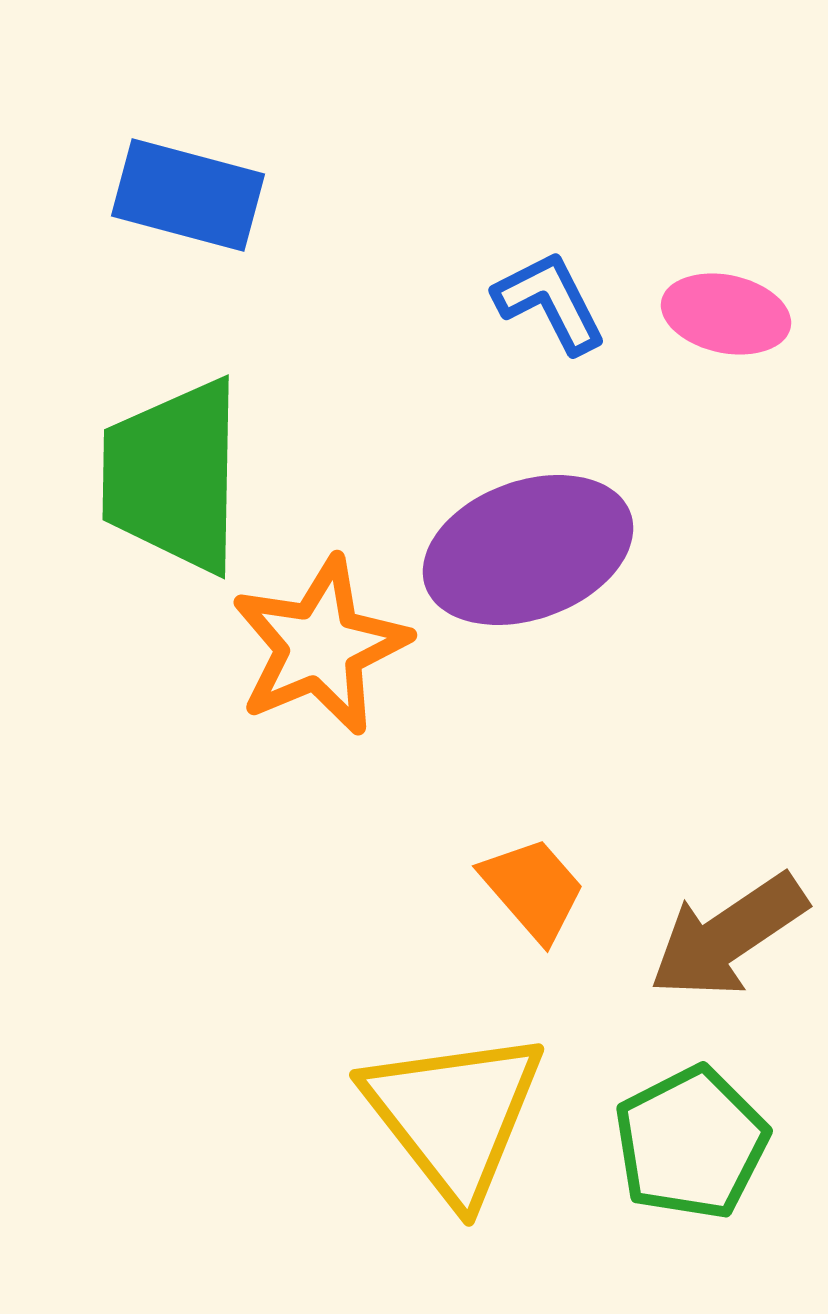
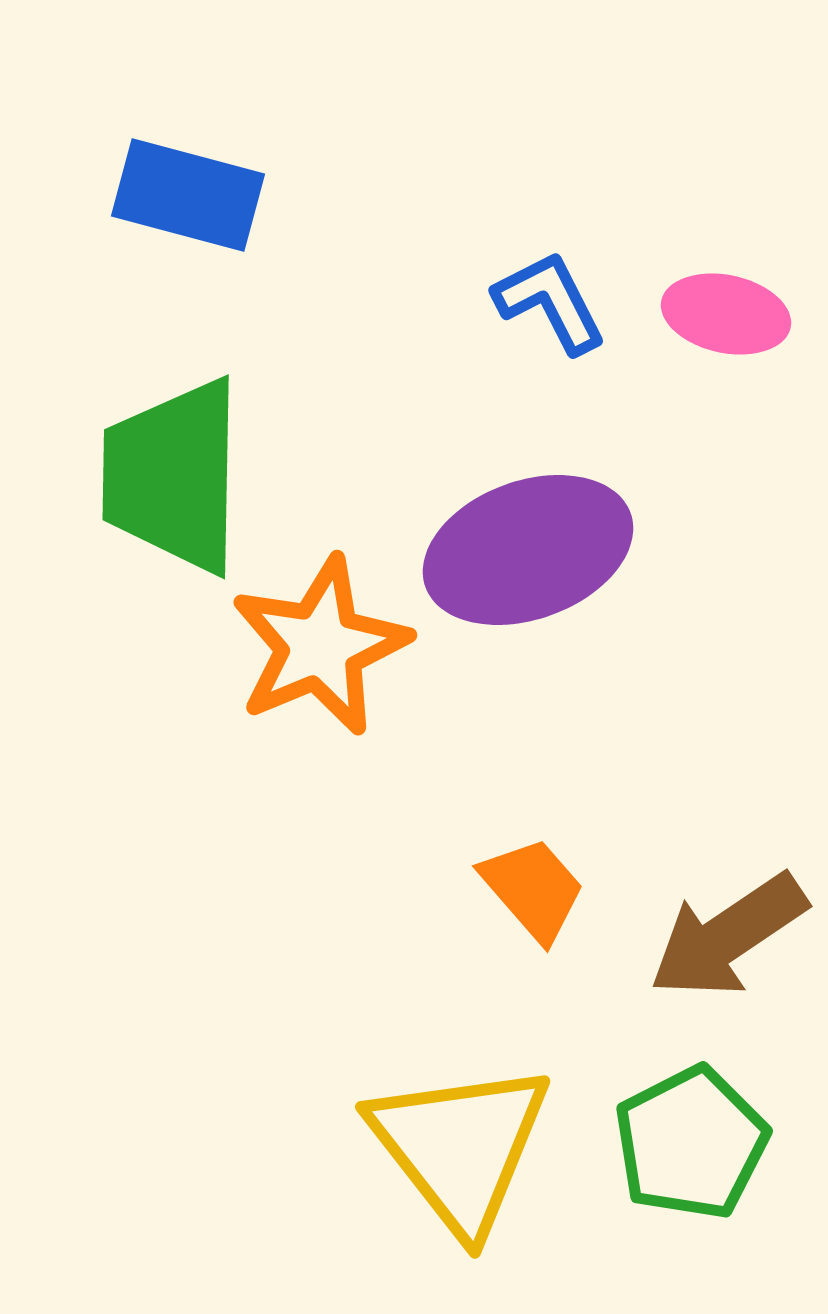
yellow triangle: moved 6 px right, 32 px down
